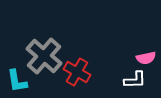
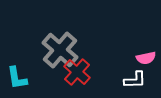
gray cross: moved 16 px right, 6 px up
red cross: rotated 12 degrees clockwise
cyan L-shape: moved 3 px up
